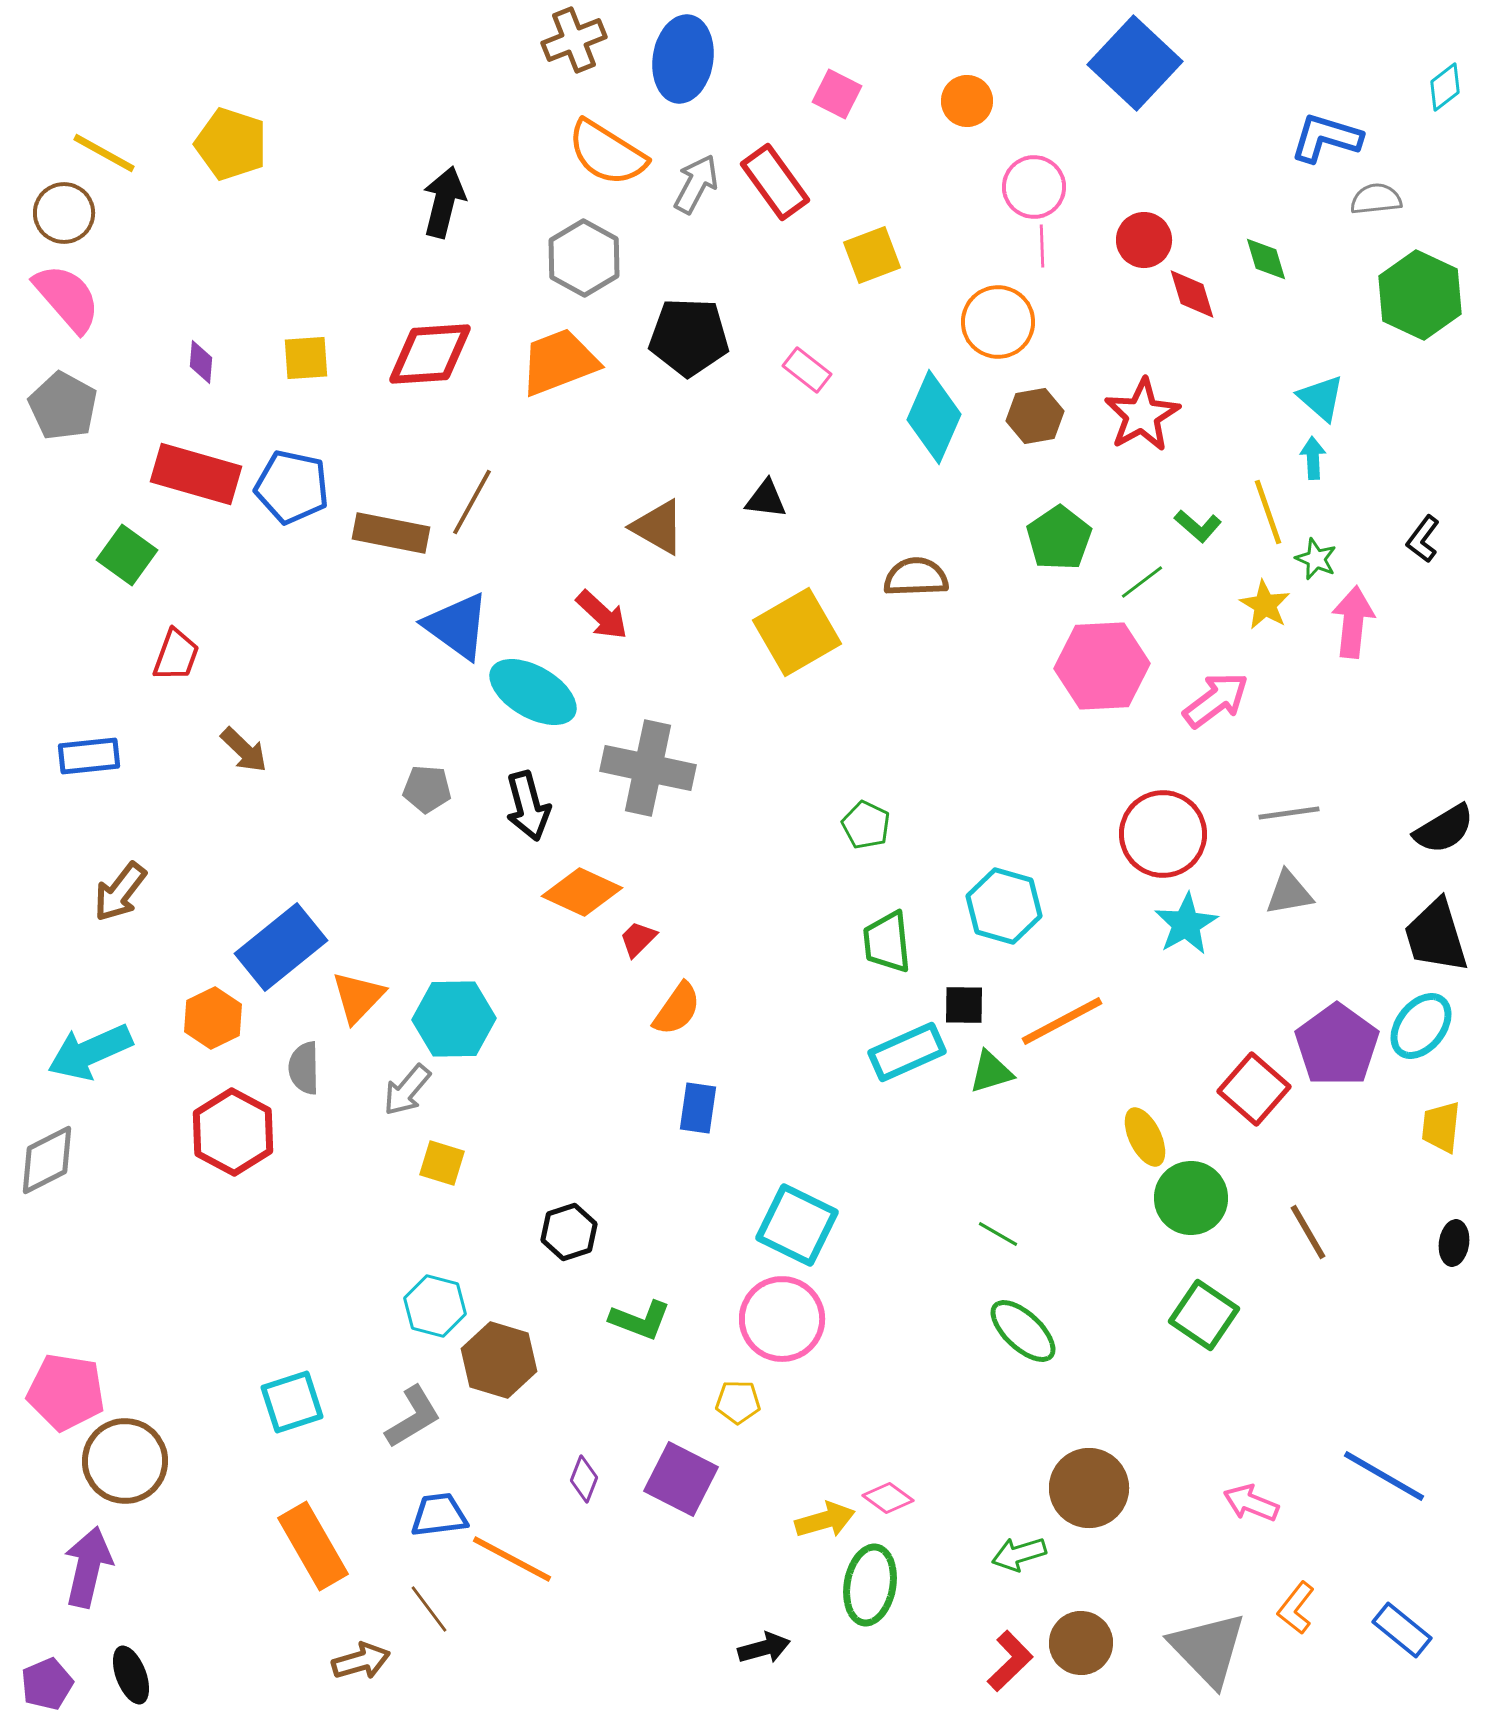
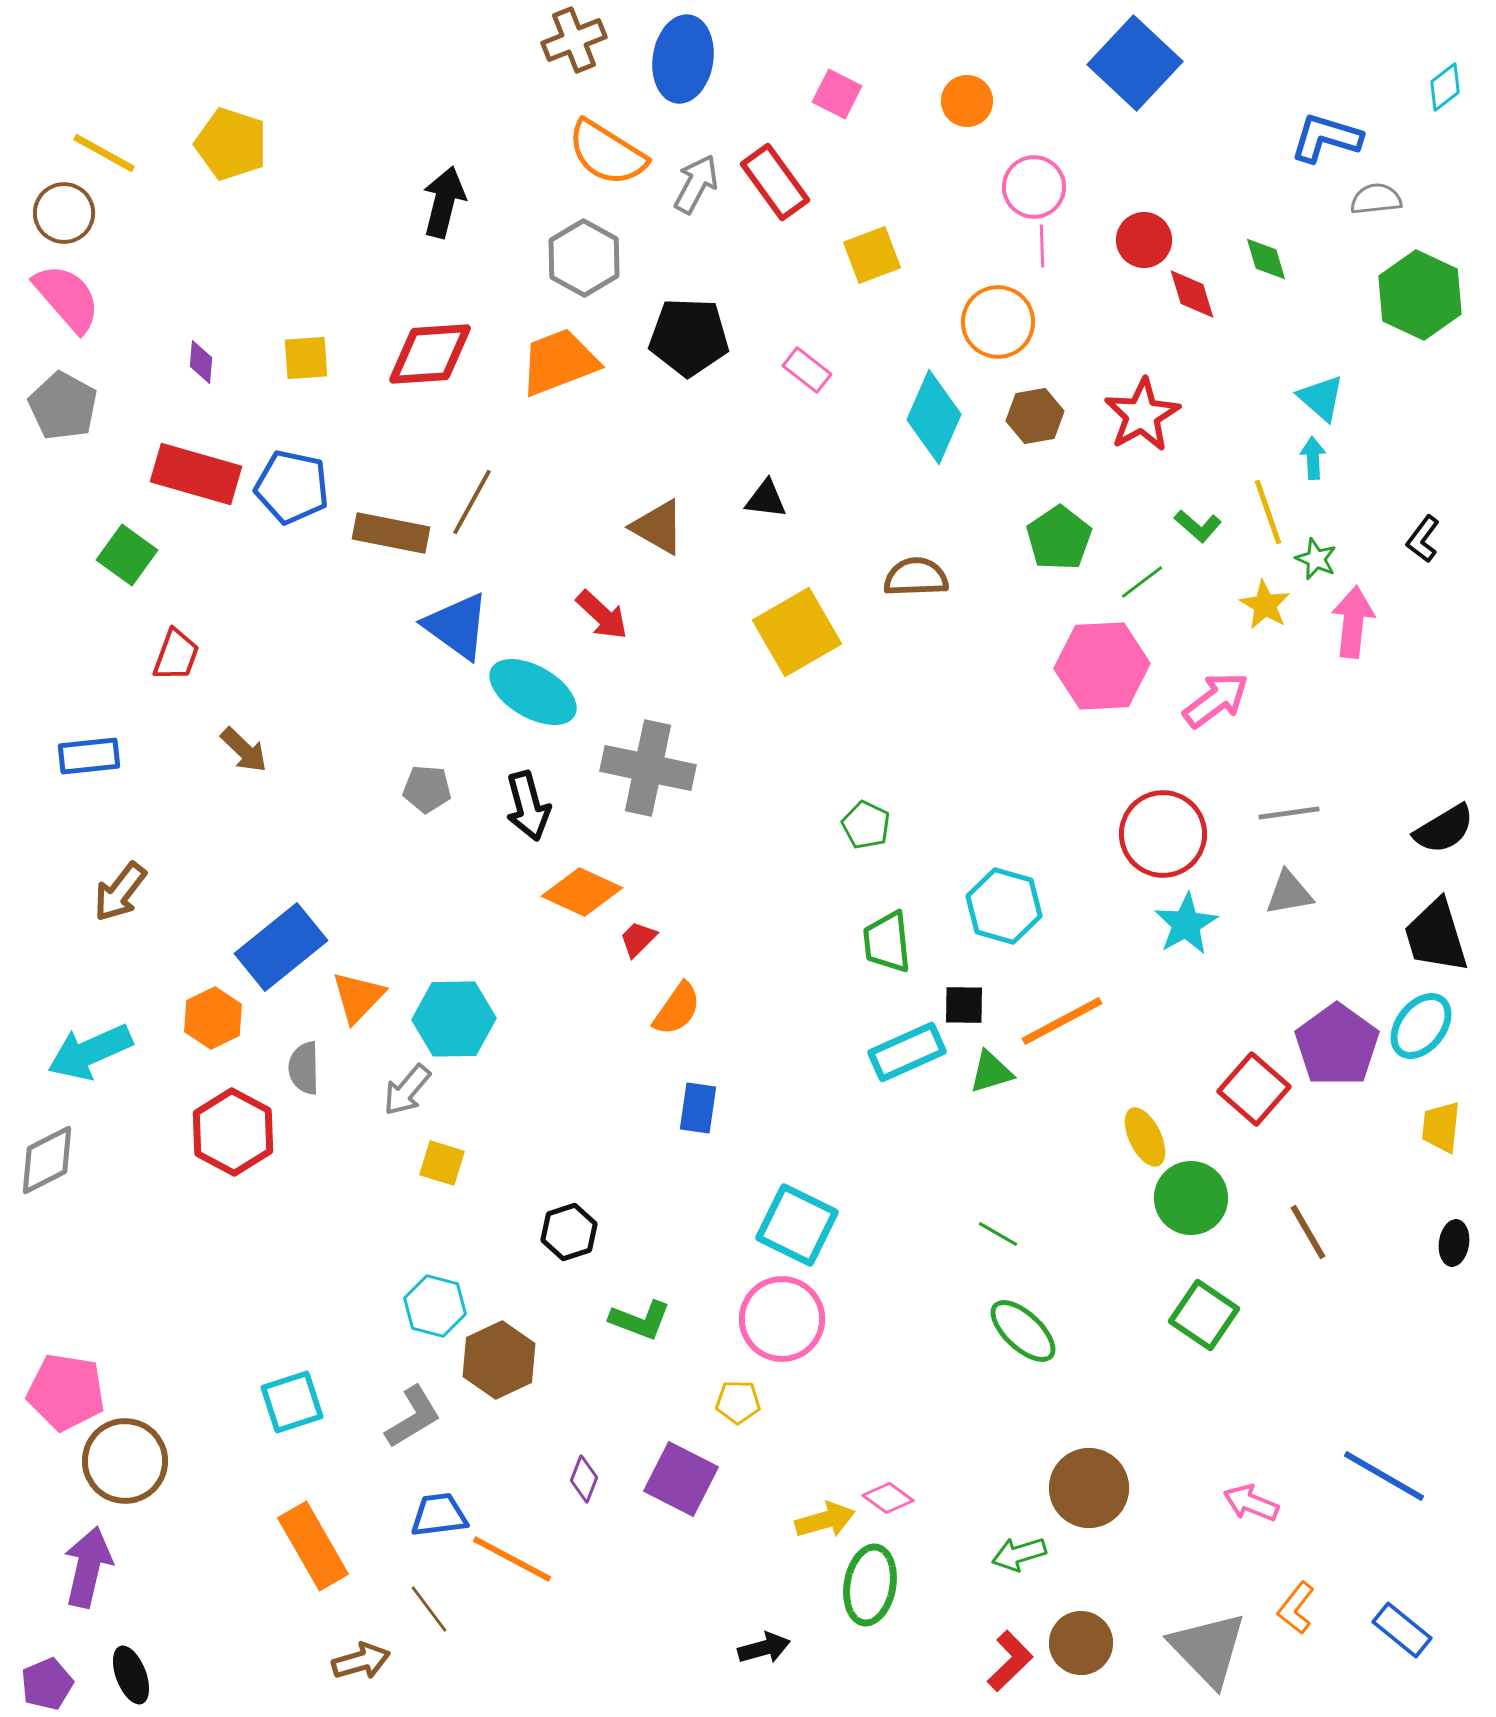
brown hexagon at (499, 1360): rotated 18 degrees clockwise
